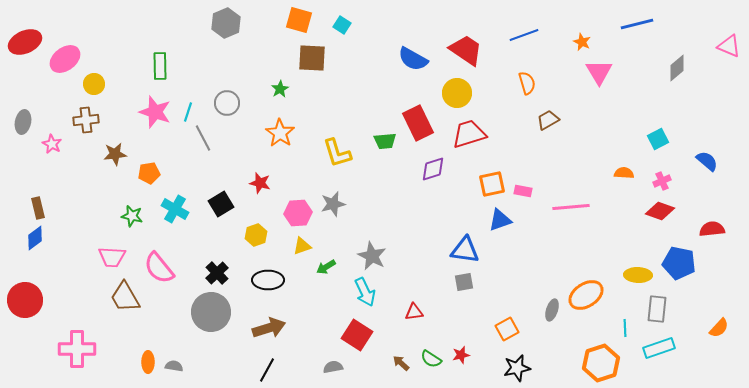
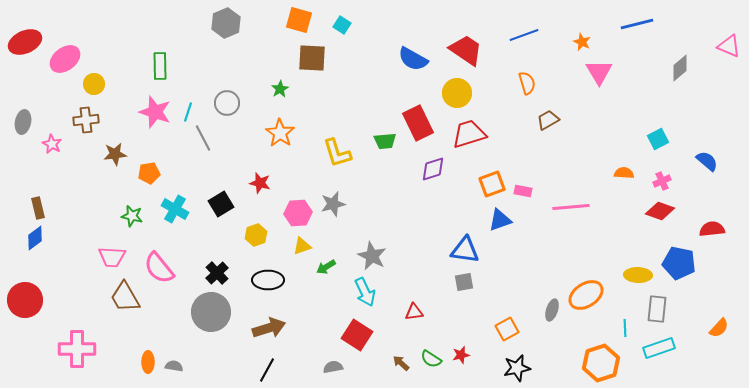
gray diamond at (677, 68): moved 3 px right
orange square at (492, 184): rotated 8 degrees counterclockwise
